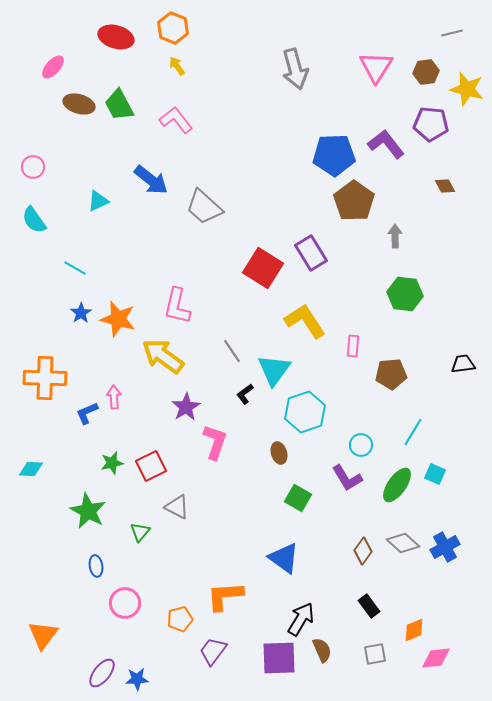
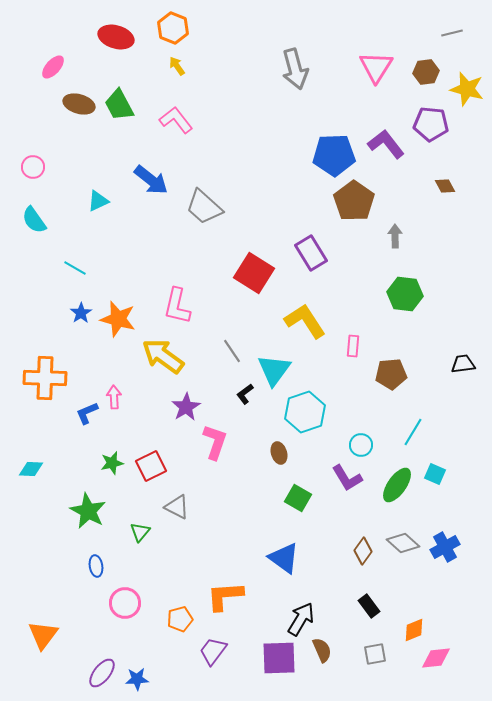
red square at (263, 268): moved 9 px left, 5 px down
